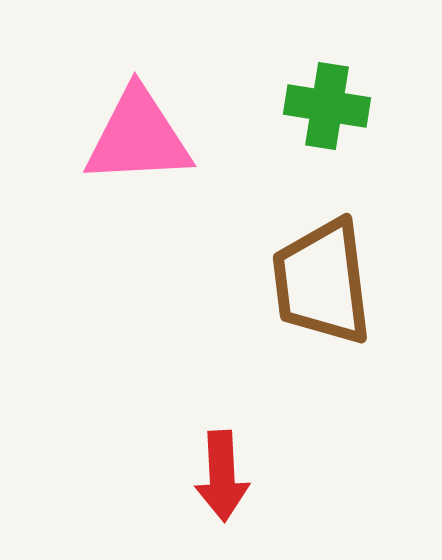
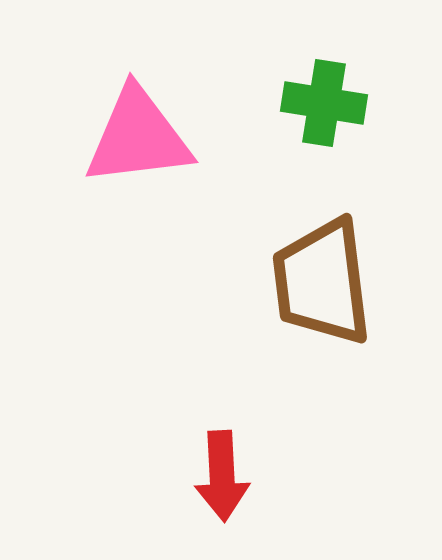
green cross: moved 3 px left, 3 px up
pink triangle: rotated 4 degrees counterclockwise
